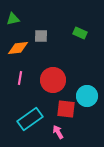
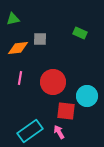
gray square: moved 1 px left, 3 px down
red circle: moved 2 px down
red square: moved 2 px down
cyan rectangle: moved 12 px down
pink arrow: moved 1 px right
